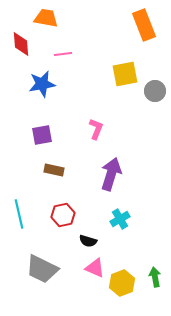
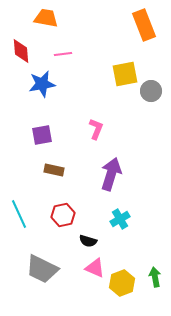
red diamond: moved 7 px down
gray circle: moved 4 px left
cyan line: rotated 12 degrees counterclockwise
